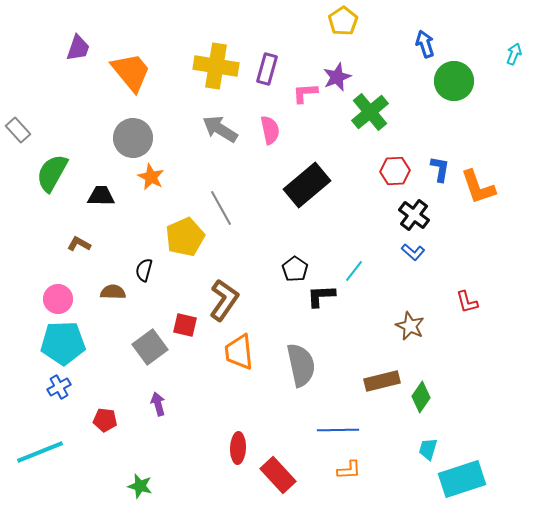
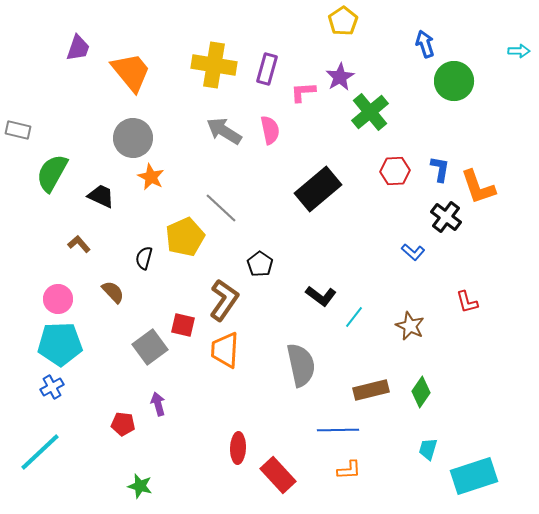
cyan arrow at (514, 54): moved 5 px right, 3 px up; rotated 70 degrees clockwise
yellow cross at (216, 66): moved 2 px left, 1 px up
purple star at (337, 77): moved 3 px right; rotated 8 degrees counterclockwise
pink L-shape at (305, 93): moved 2 px left, 1 px up
gray arrow at (220, 129): moved 4 px right, 2 px down
gray rectangle at (18, 130): rotated 35 degrees counterclockwise
black rectangle at (307, 185): moved 11 px right, 4 px down
black trapezoid at (101, 196): rotated 24 degrees clockwise
gray line at (221, 208): rotated 18 degrees counterclockwise
black cross at (414, 215): moved 32 px right, 2 px down
brown L-shape at (79, 244): rotated 20 degrees clockwise
black pentagon at (295, 269): moved 35 px left, 5 px up
black semicircle at (144, 270): moved 12 px up
cyan line at (354, 271): moved 46 px down
brown semicircle at (113, 292): rotated 45 degrees clockwise
black L-shape at (321, 296): rotated 140 degrees counterclockwise
red square at (185, 325): moved 2 px left
cyan pentagon at (63, 343): moved 3 px left, 1 px down
orange trapezoid at (239, 352): moved 14 px left, 2 px up; rotated 9 degrees clockwise
brown rectangle at (382, 381): moved 11 px left, 9 px down
blue cross at (59, 387): moved 7 px left
green diamond at (421, 397): moved 5 px up
red pentagon at (105, 420): moved 18 px right, 4 px down
cyan line at (40, 452): rotated 21 degrees counterclockwise
cyan rectangle at (462, 479): moved 12 px right, 3 px up
